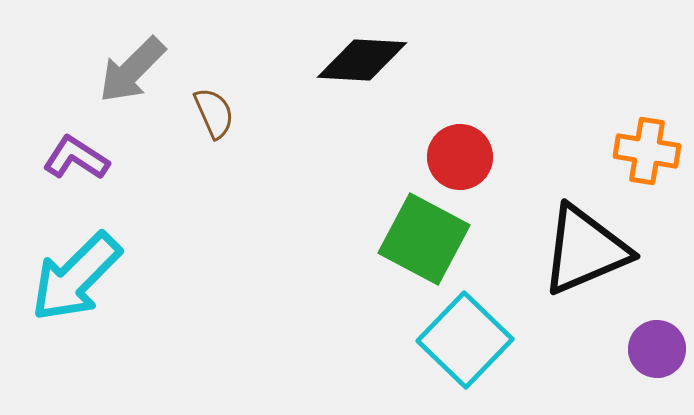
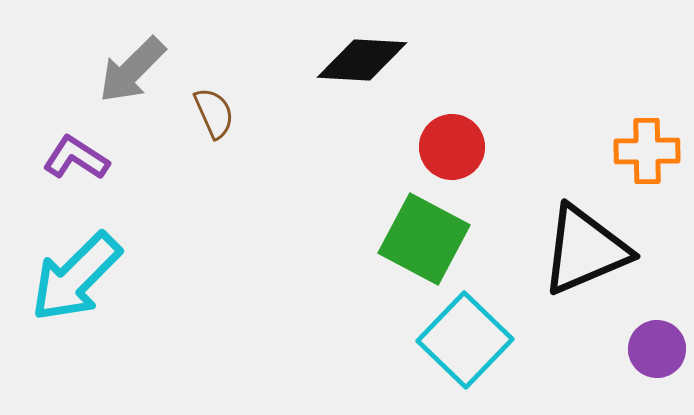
orange cross: rotated 10 degrees counterclockwise
red circle: moved 8 px left, 10 px up
